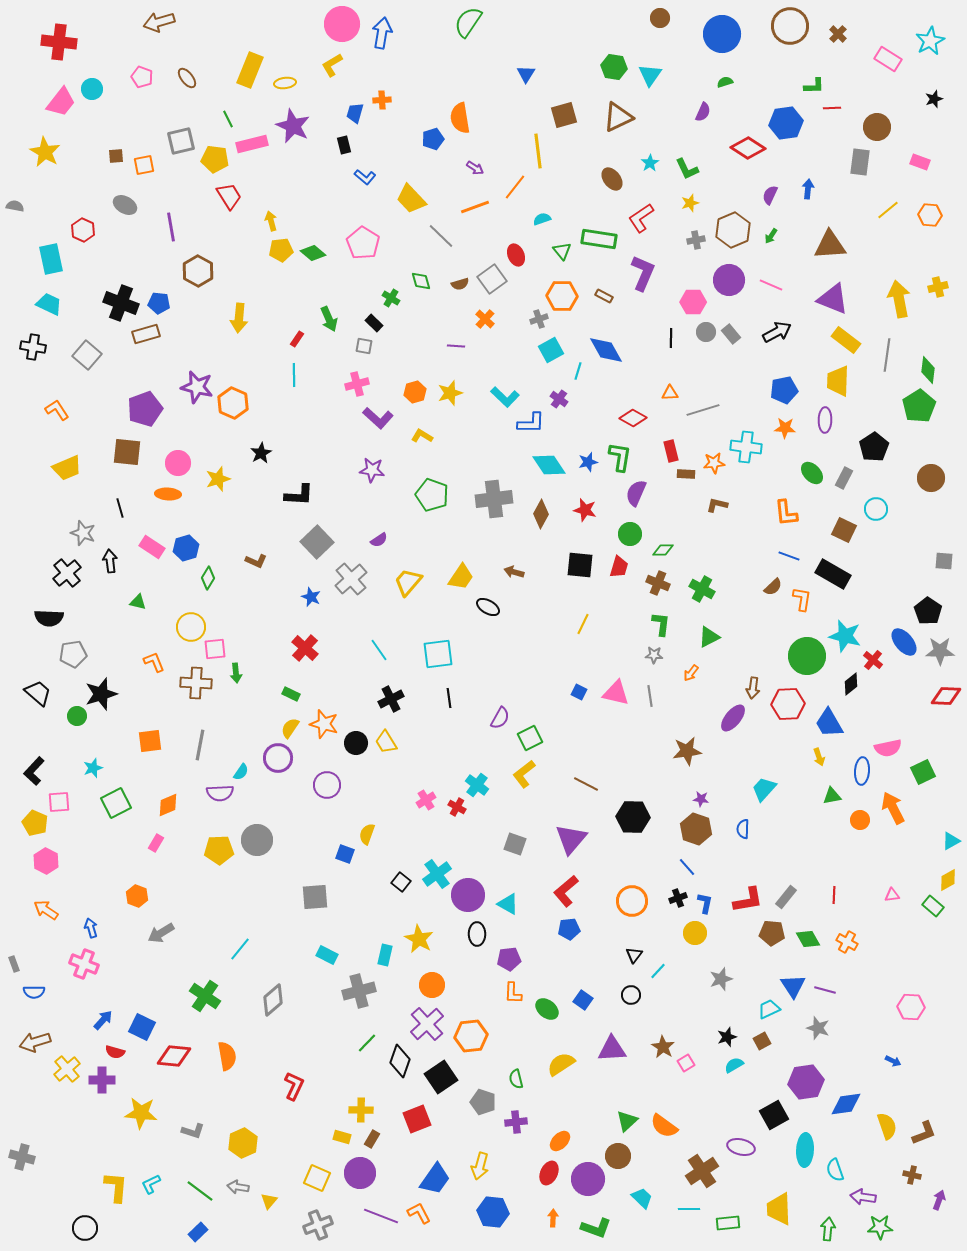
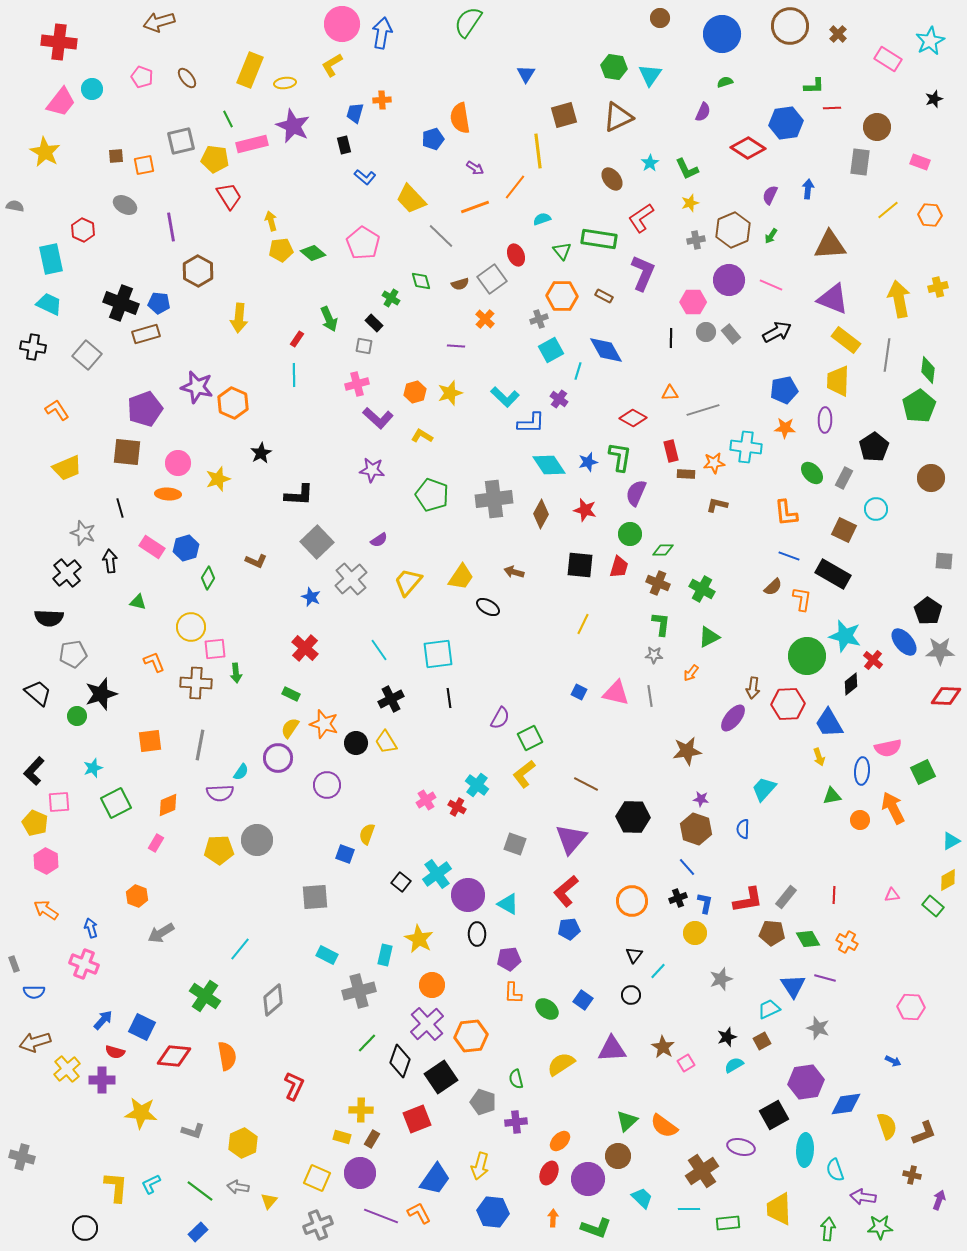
purple line at (825, 990): moved 12 px up
